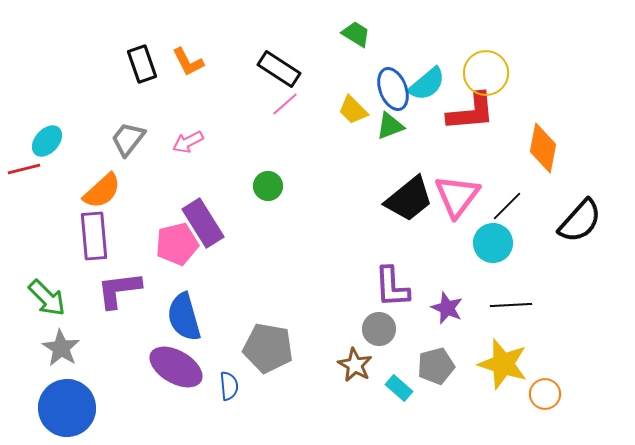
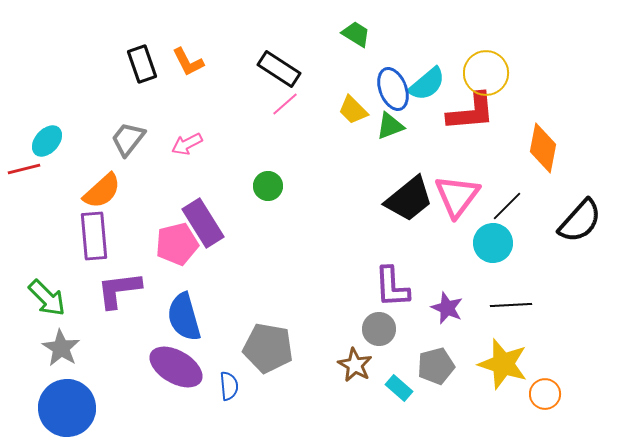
pink arrow at (188, 142): moved 1 px left, 2 px down
